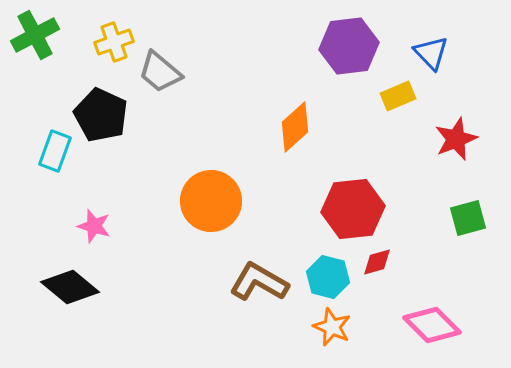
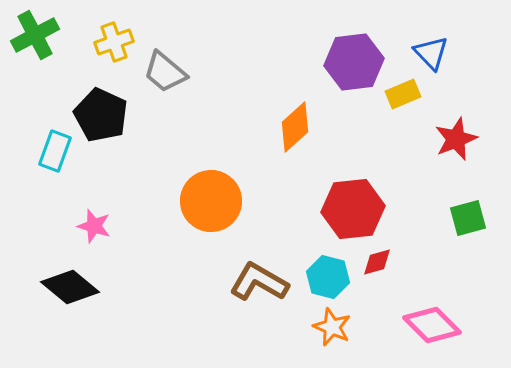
purple hexagon: moved 5 px right, 16 px down
gray trapezoid: moved 5 px right
yellow rectangle: moved 5 px right, 2 px up
